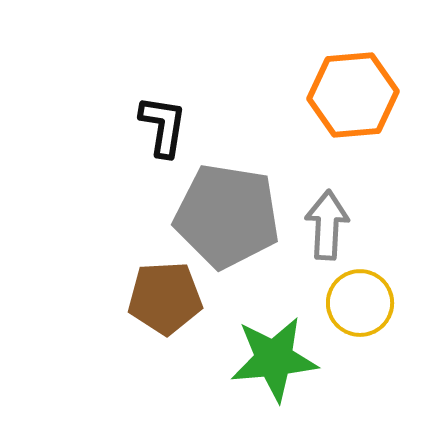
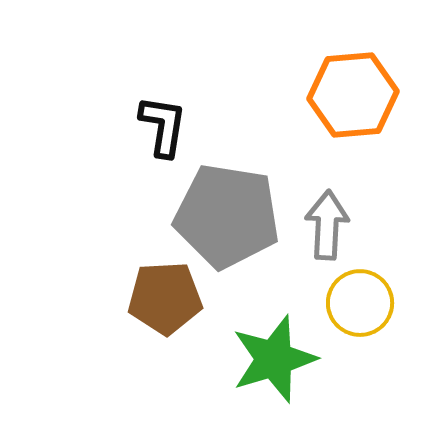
green star: rotated 12 degrees counterclockwise
